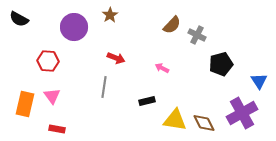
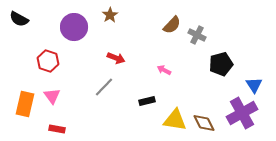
red hexagon: rotated 15 degrees clockwise
pink arrow: moved 2 px right, 2 px down
blue triangle: moved 5 px left, 4 px down
gray line: rotated 35 degrees clockwise
